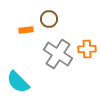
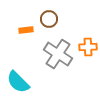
orange cross: moved 1 px right, 2 px up
